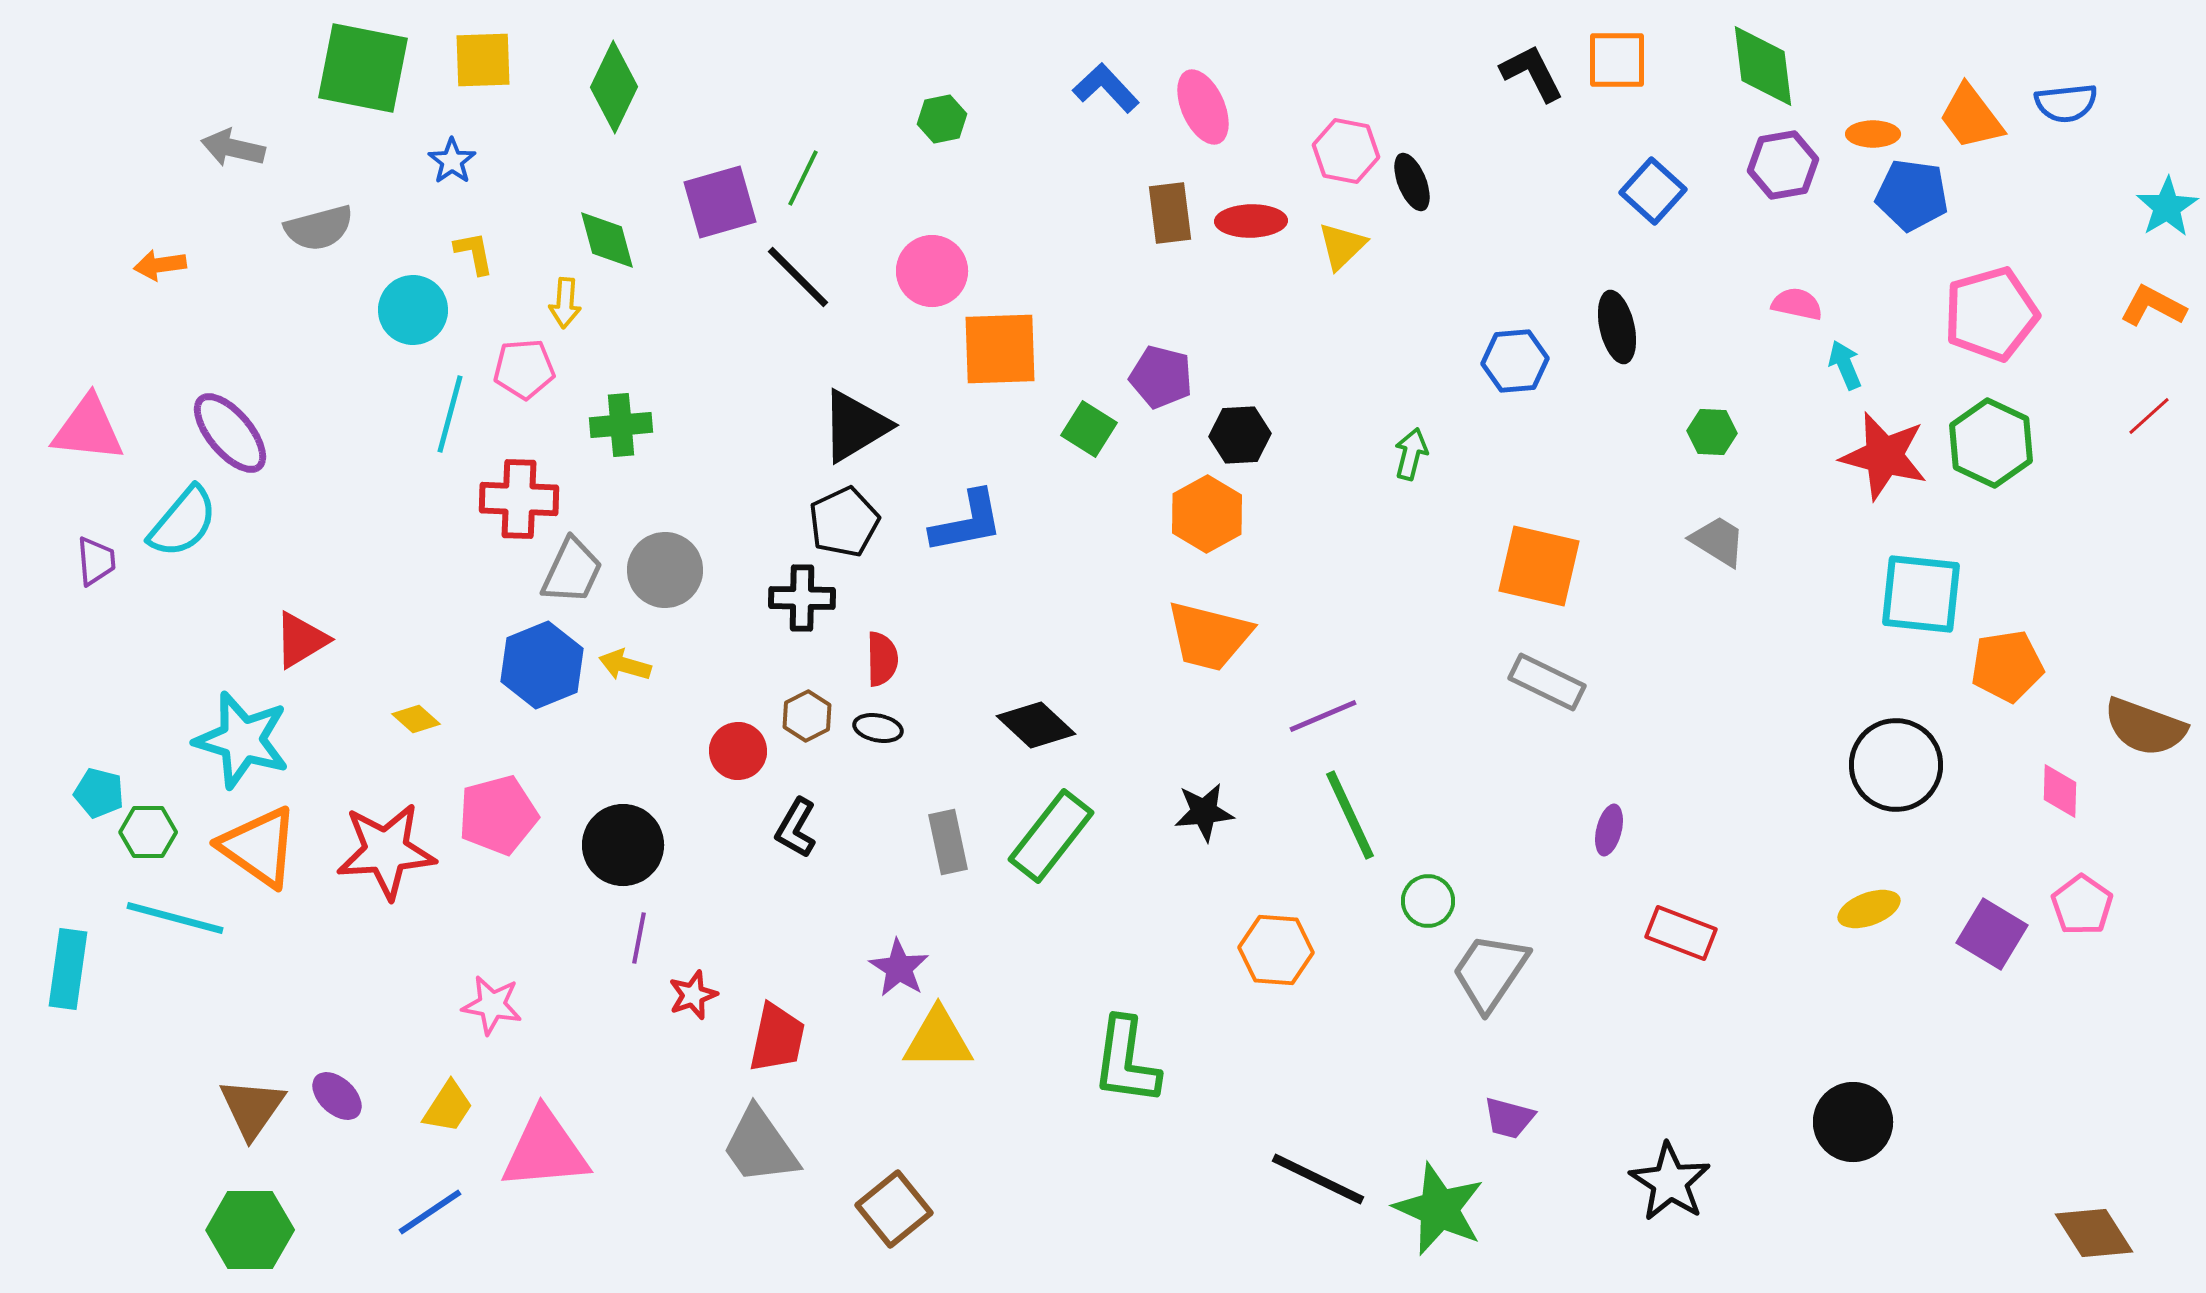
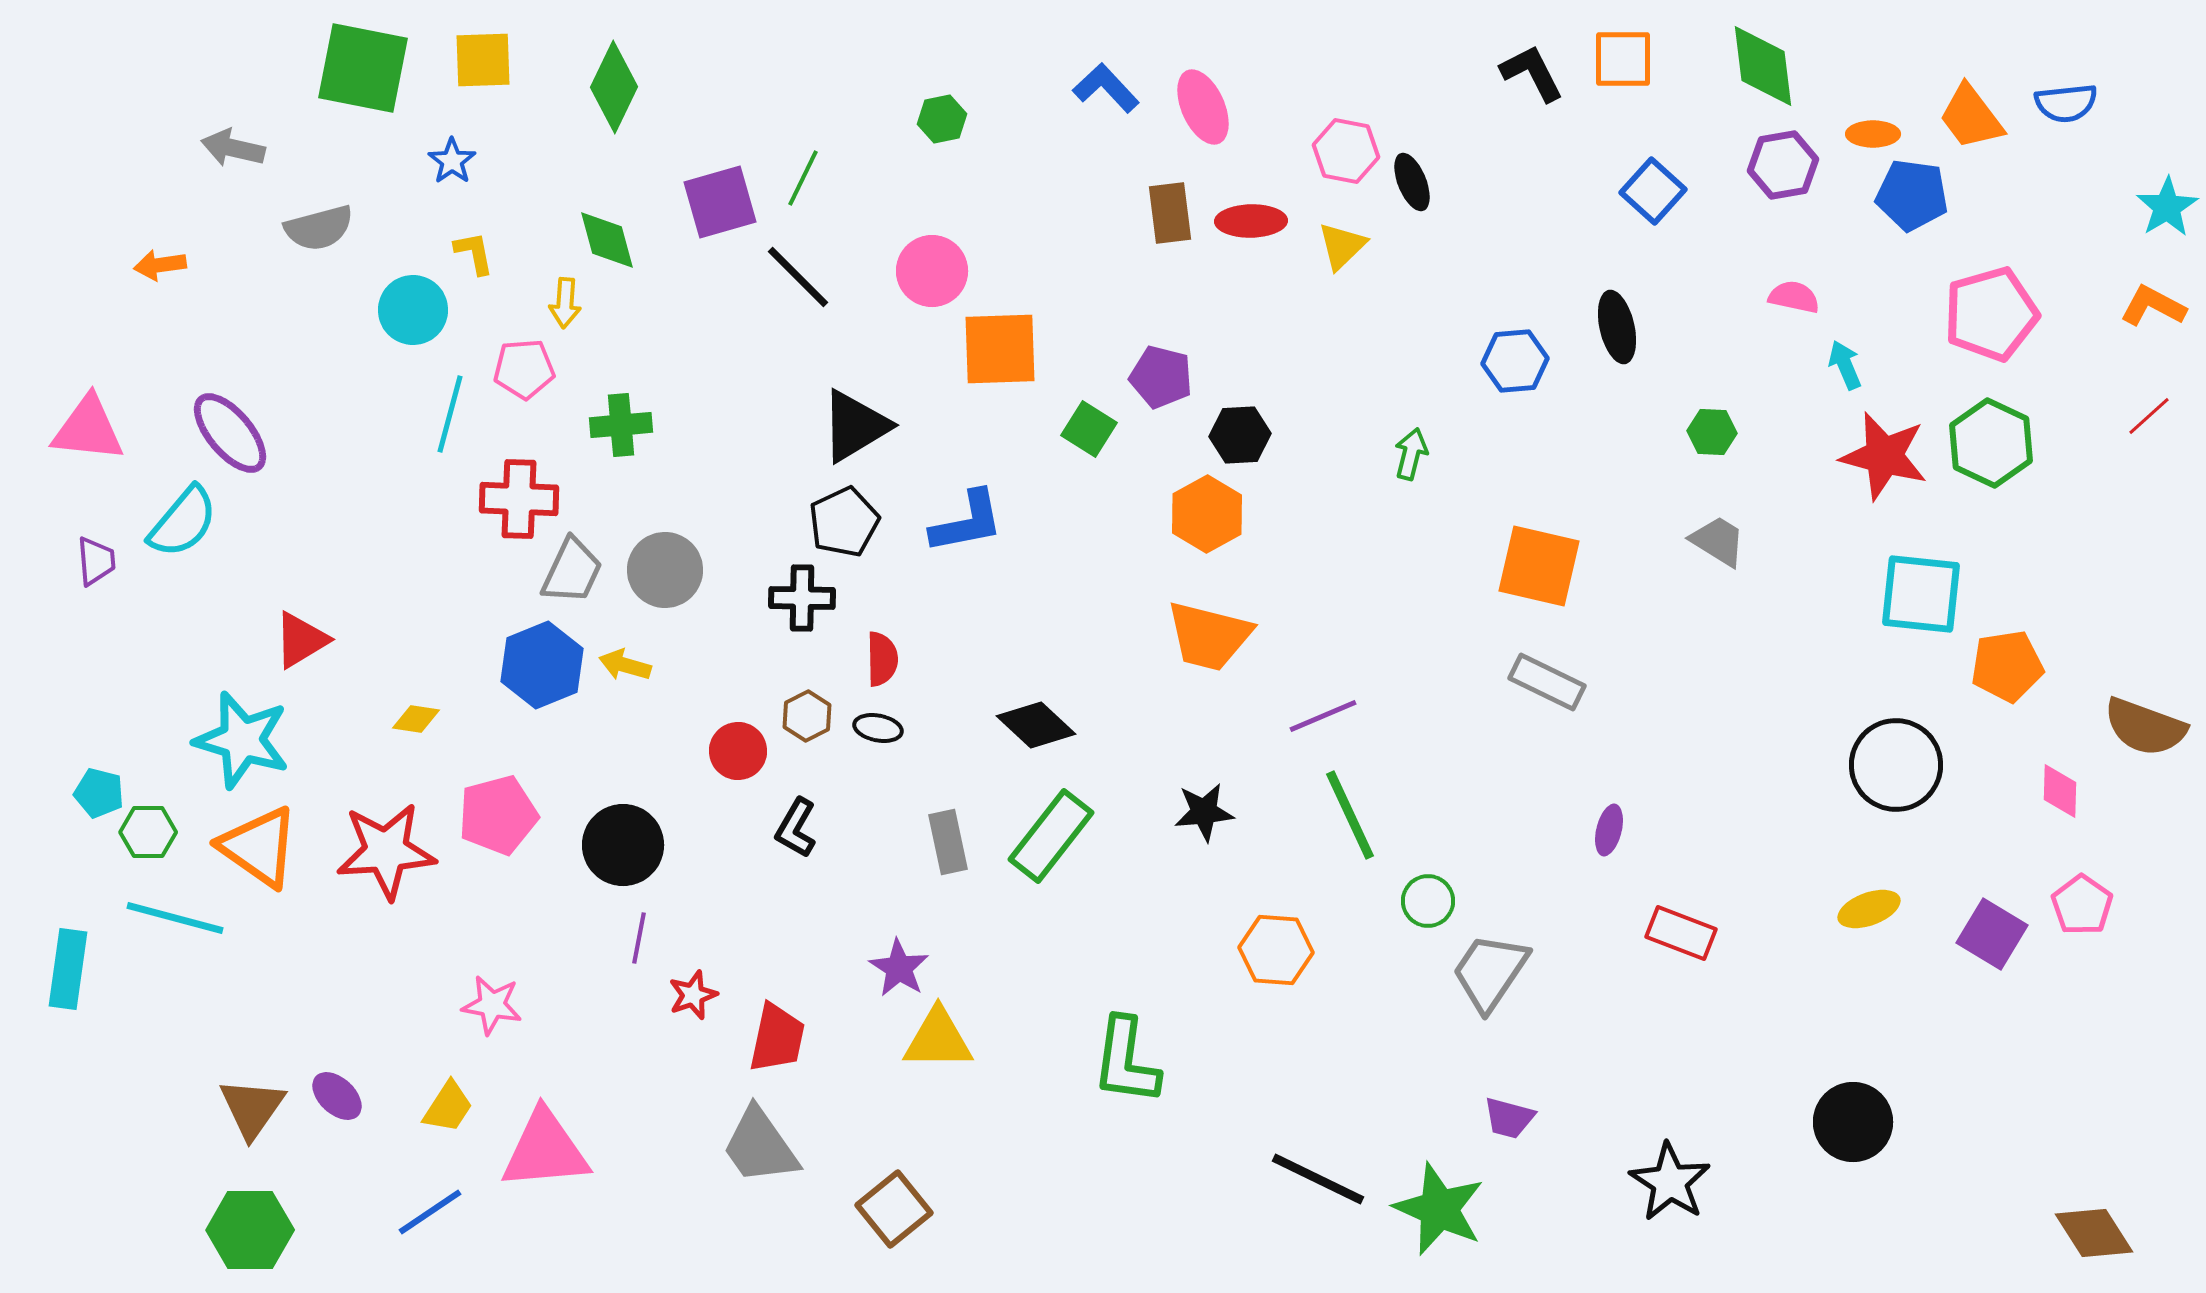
orange square at (1617, 60): moved 6 px right, 1 px up
pink semicircle at (1797, 304): moved 3 px left, 7 px up
yellow diamond at (416, 719): rotated 33 degrees counterclockwise
